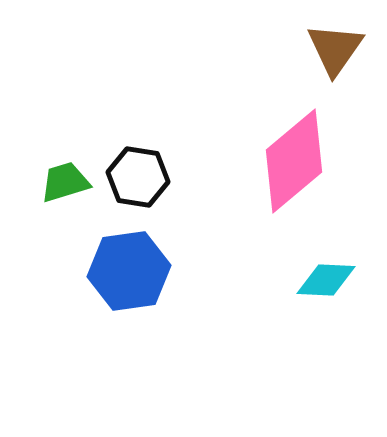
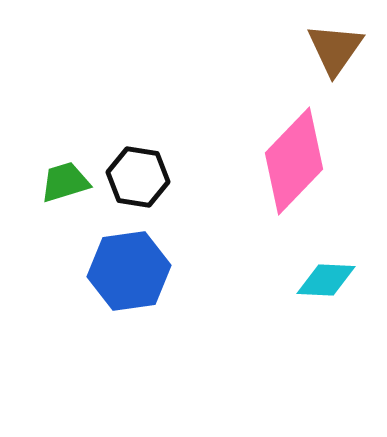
pink diamond: rotated 6 degrees counterclockwise
